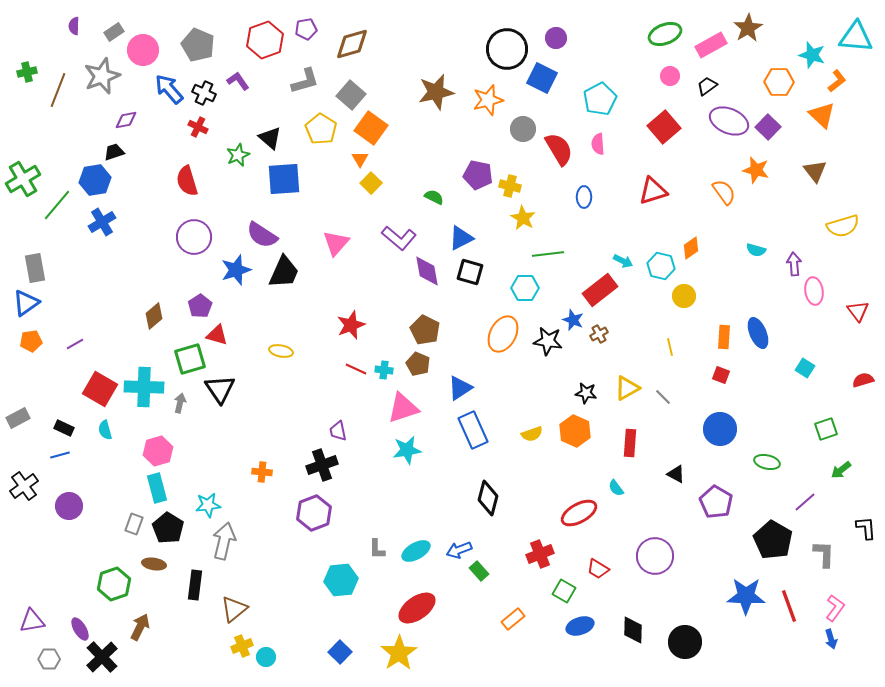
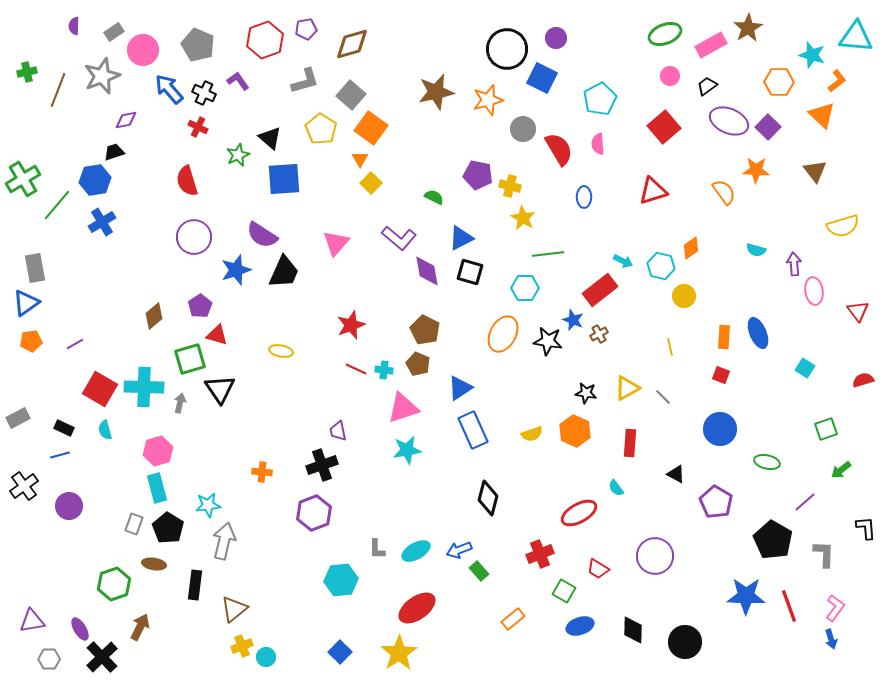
orange star at (756, 170): rotated 12 degrees counterclockwise
